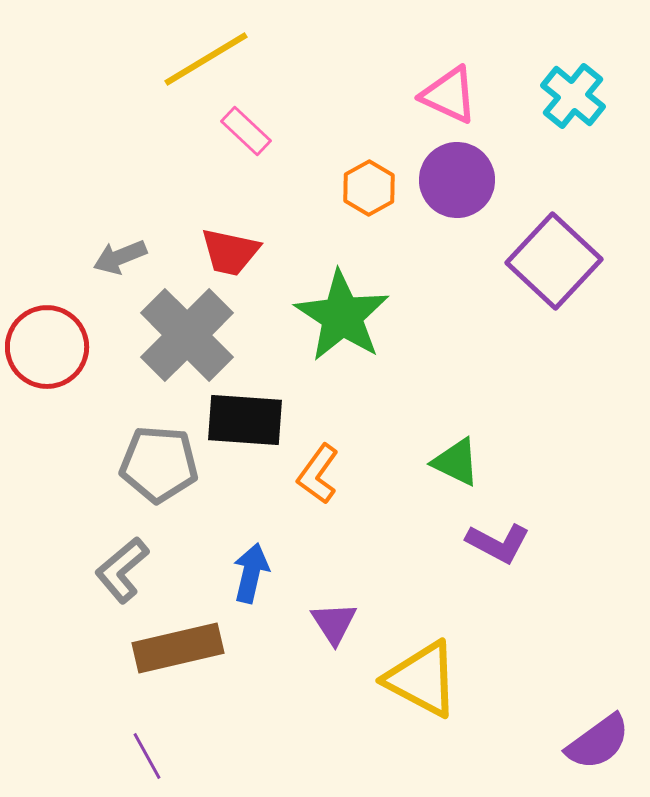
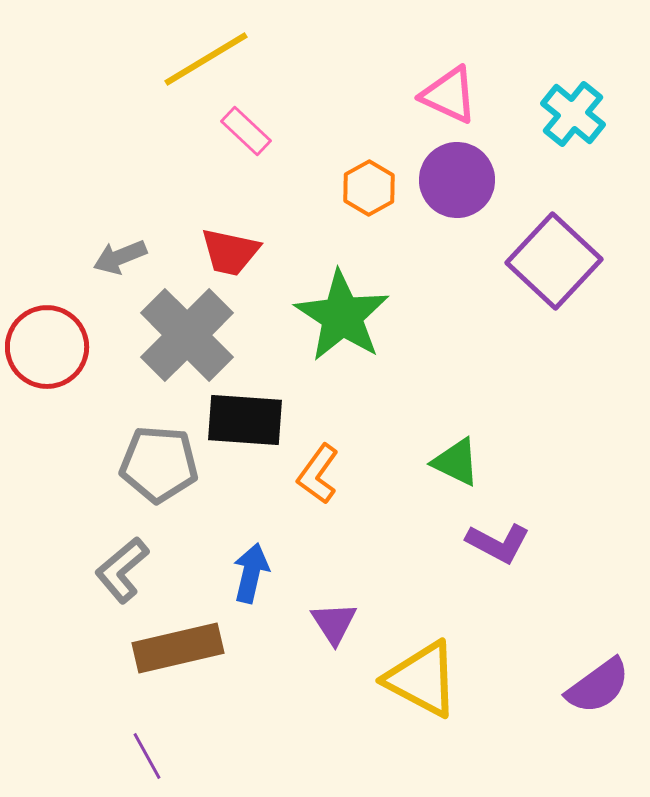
cyan cross: moved 18 px down
purple semicircle: moved 56 px up
